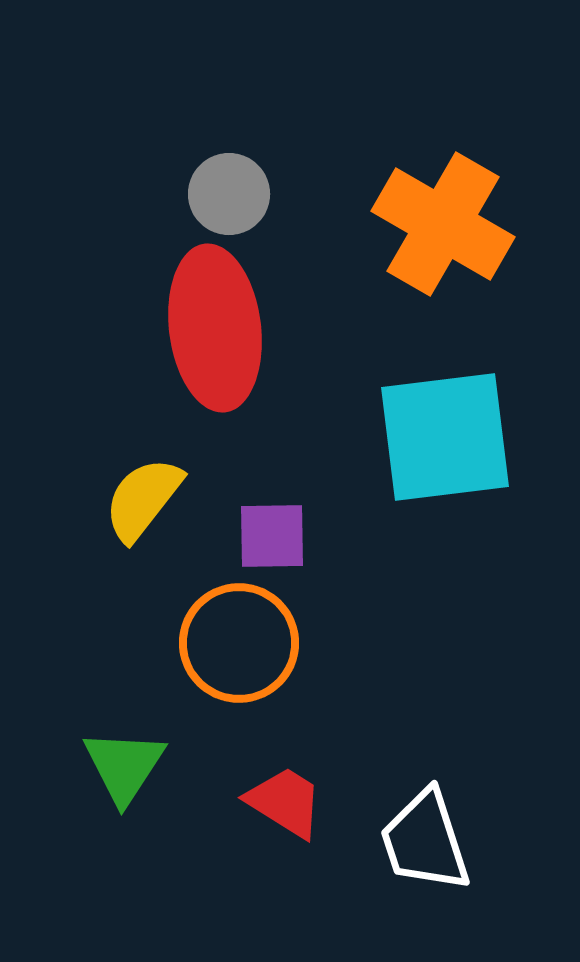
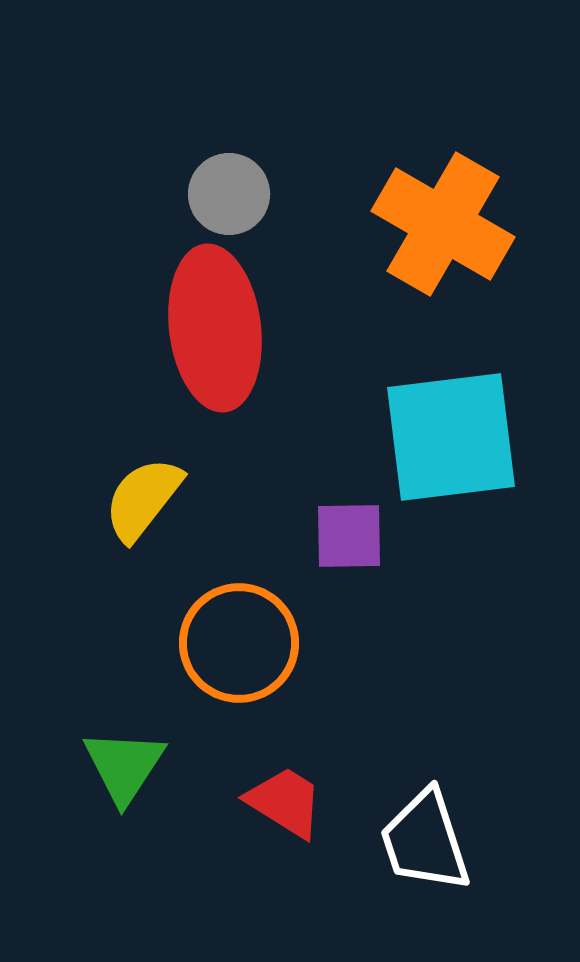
cyan square: moved 6 px right
purple square: moved 77 px right
